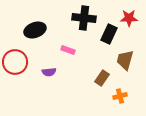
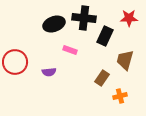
black ellipse: moved 19 px right, 6 px up
black rectangle: moved 4 px left, 2 px down
pink rectangle: moved 2 px right
